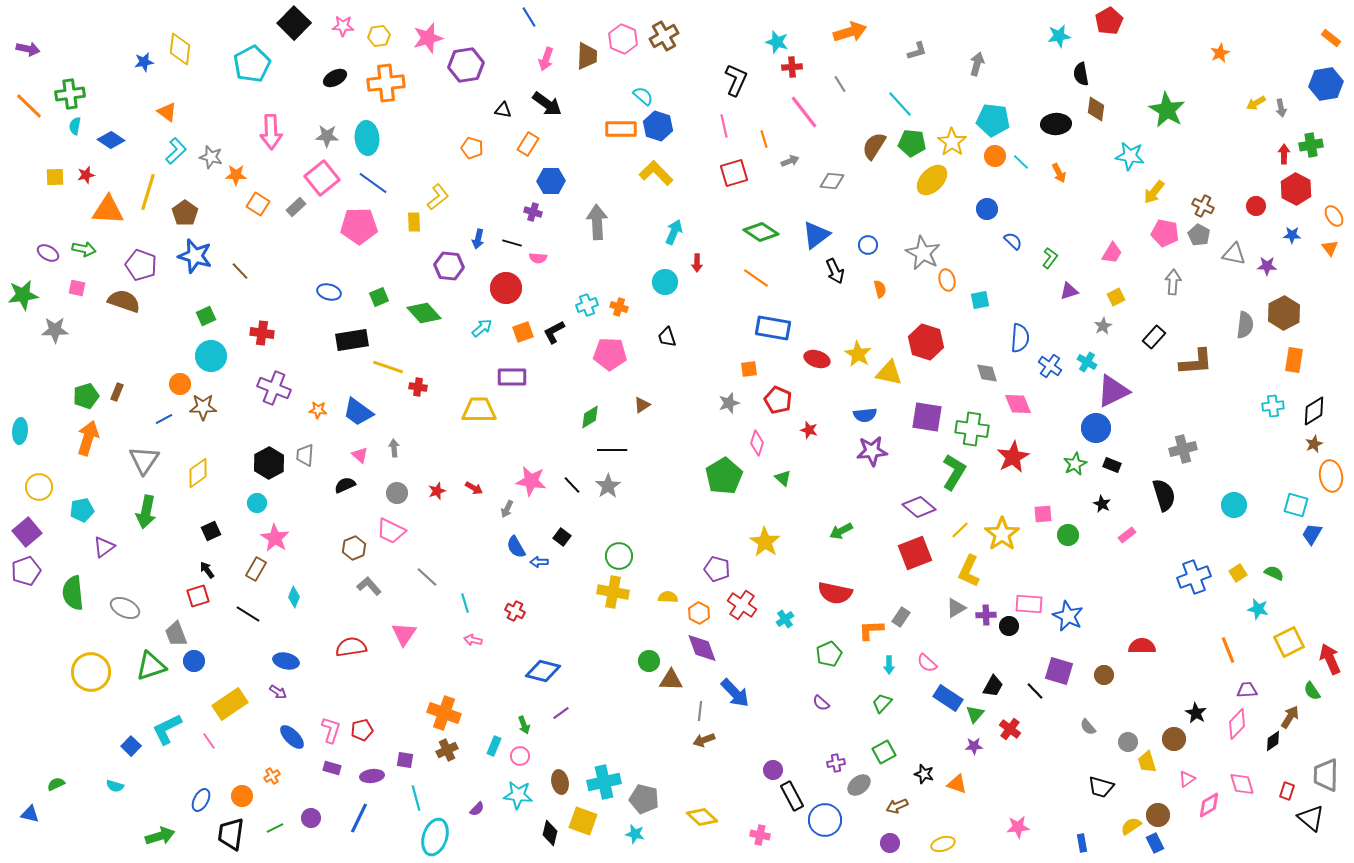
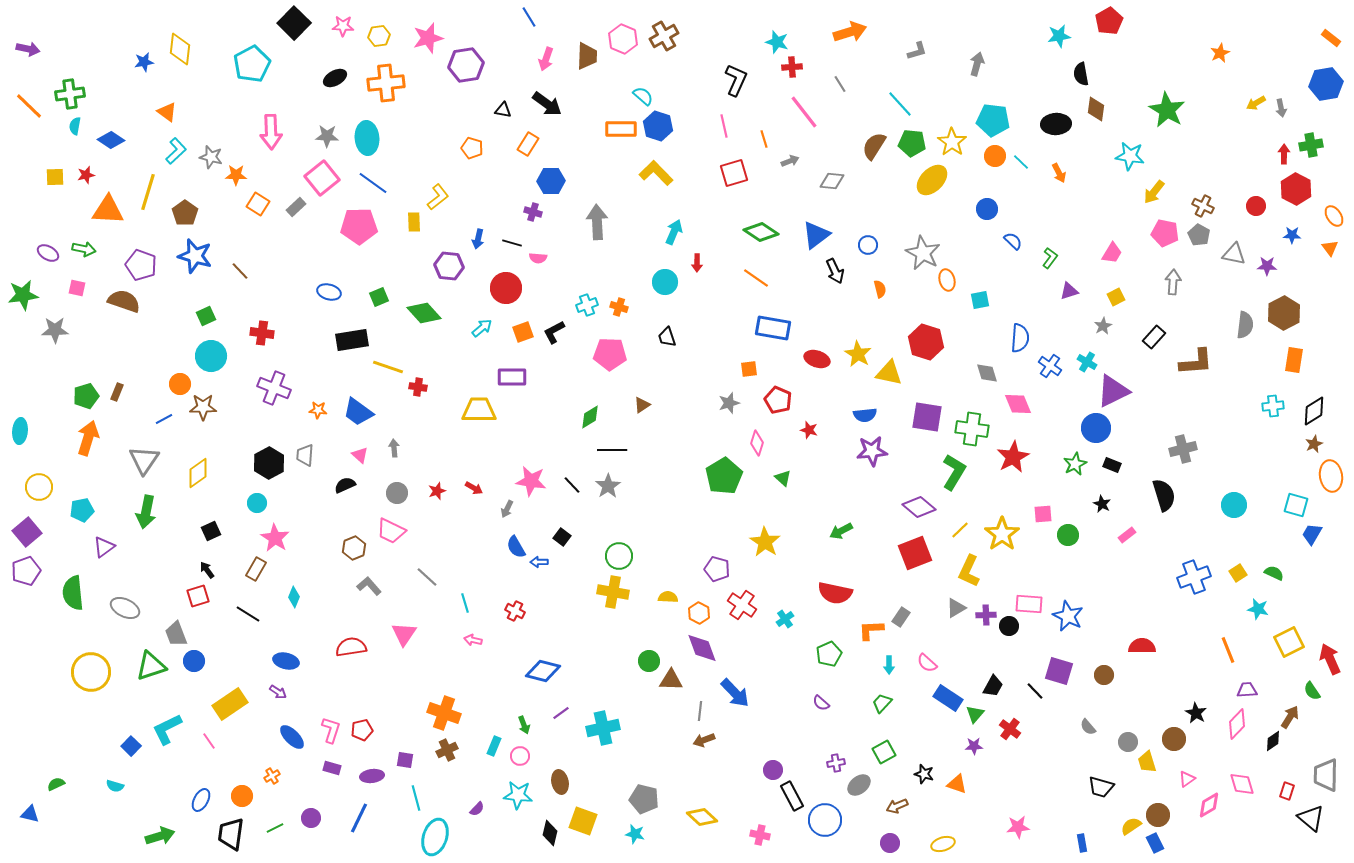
cyan cross at (604, 782): moved 1 px left, 54 px up
